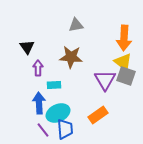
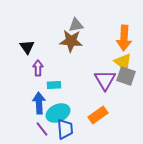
brown star: moved 16 px up
purple line: moved 1 px left, 1 px up
